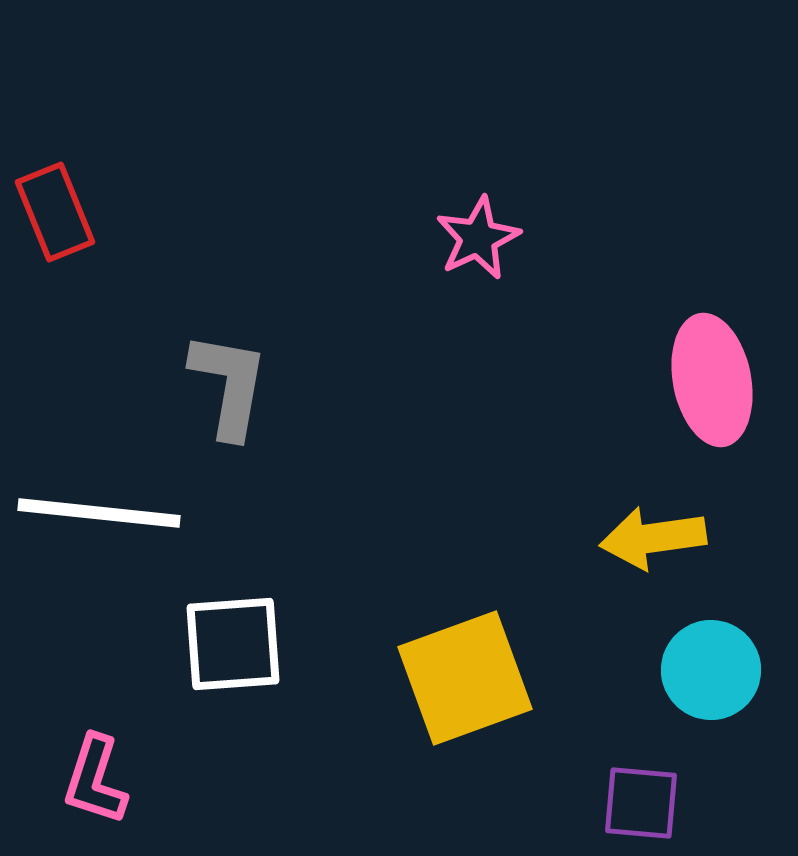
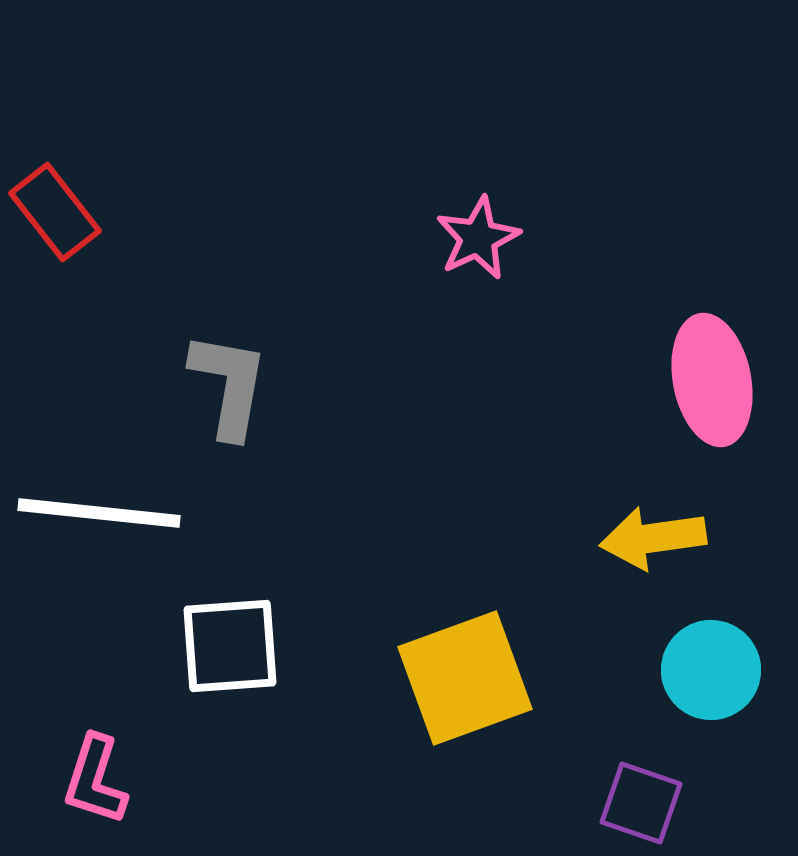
red rectangle: rotated 16 degrees counterclockwise
white square: moved 3 px left, 2 px down
purple square: rotated 14 degrees clockwise
